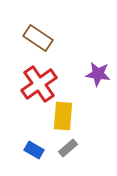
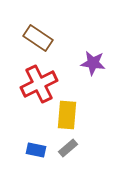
purple star: moved 5 px left, 11 px up
red cross: rotated 9 degrees clockwise
yellow rectangle: moved 4 px right, 1 px up
blue rectangle: moved 2 px right; rotated 18 degrees counterclockwise
